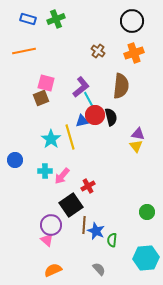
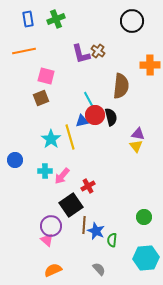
blue rectangle: rotated 63 degrees clockwise
orange cross: moved 16 px right, 12 px down; rotated 18 degrees clockwise
pink square: moved 7 px up
purple L-shape: moved 33 px up; rotated 115 degrees clockwise
green circle: moved 3 px left, 5 px down
purple circle: moved 1 px down
